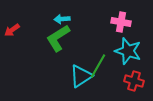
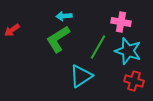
cyan arrow: moved 2 px right, 3 px up
green L-shape: moved 1 px down
green line: moved 19 px up
